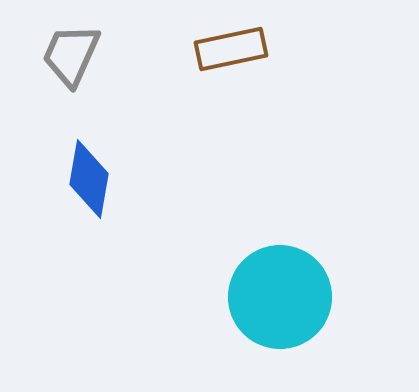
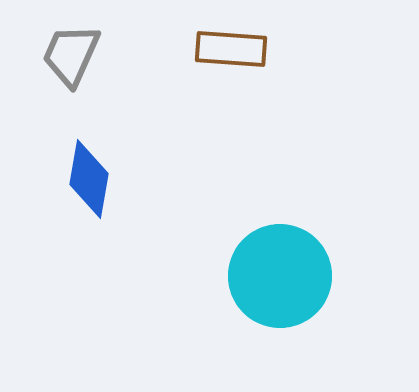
brown rectangle: rotated 16 degrees clockwise
cyan circle: moved 21 px up
